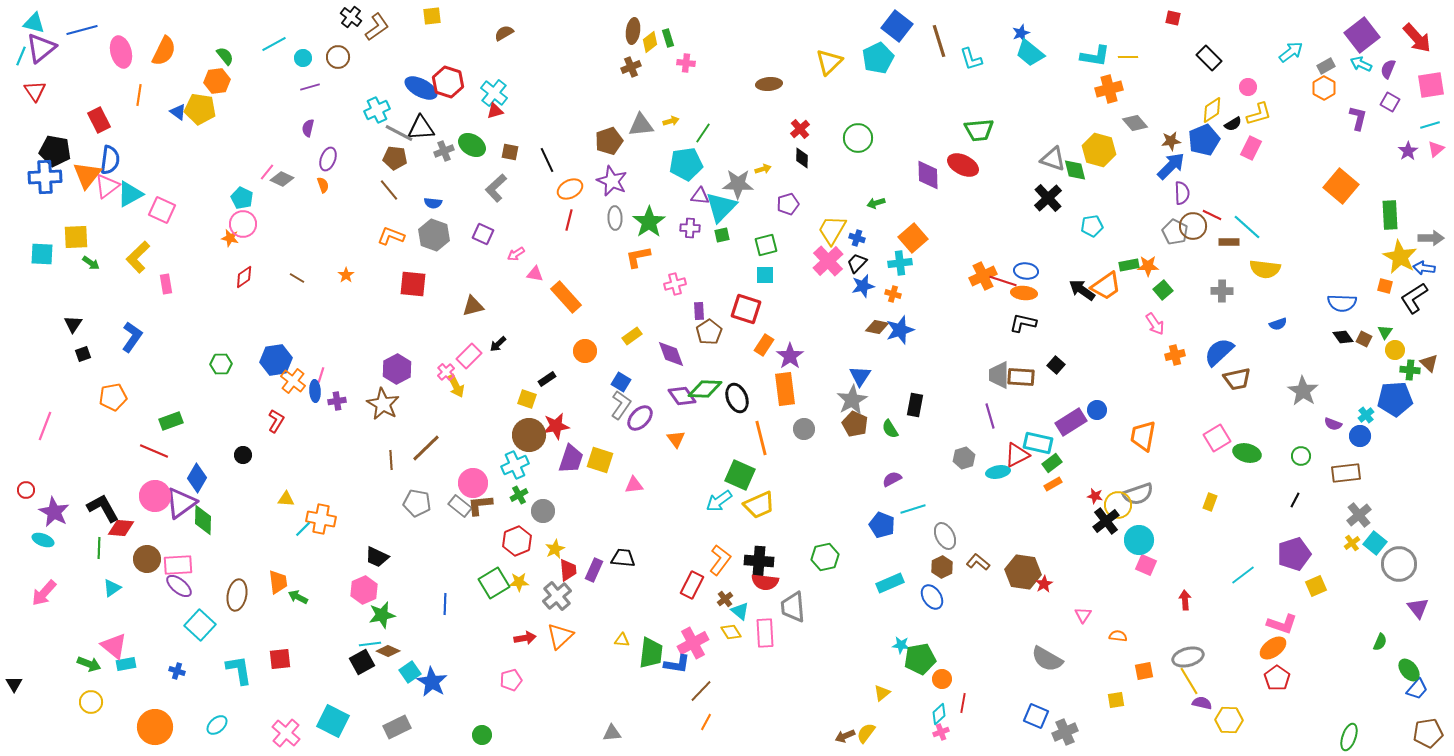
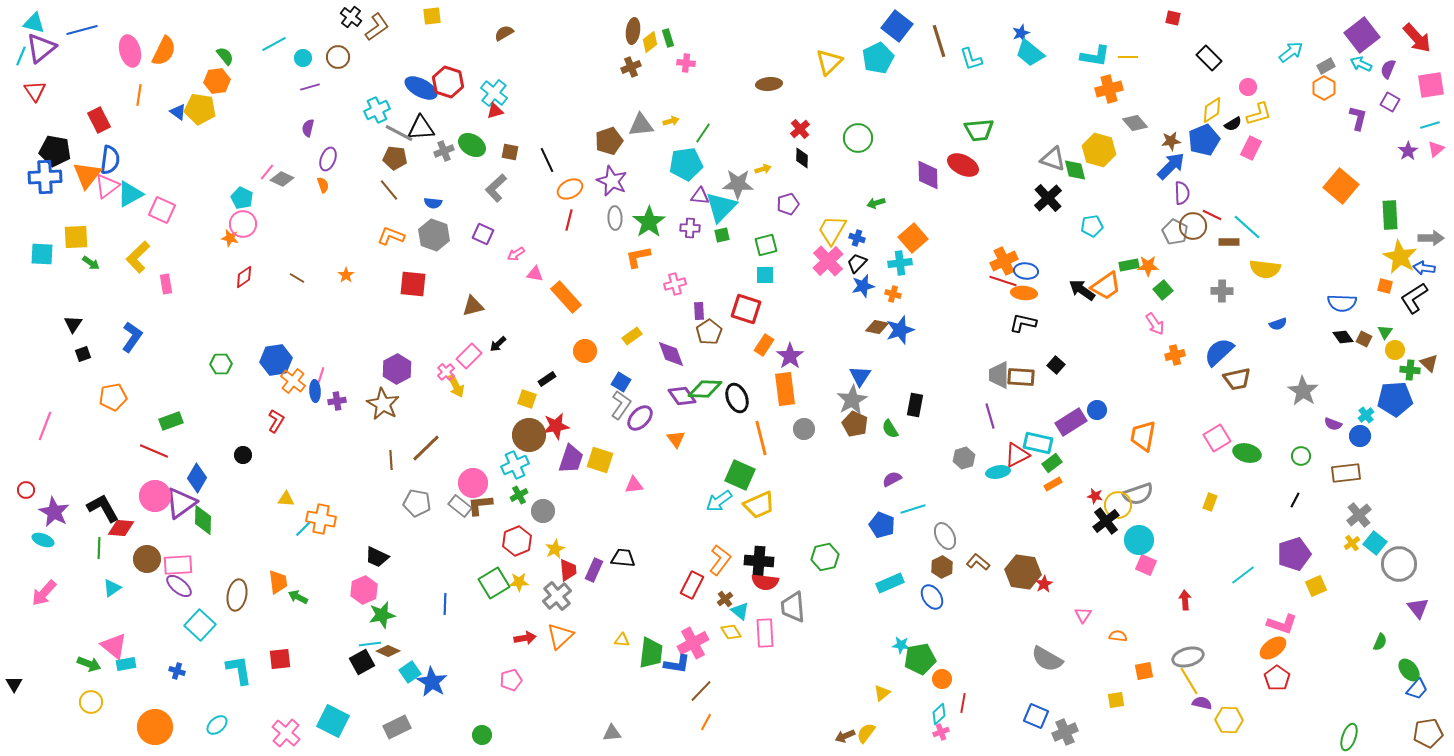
pink ellipse at (121, 52): moved 9 px right, 1 px up
orange cross at (983, 276): moved 21 px right, 15 px up
